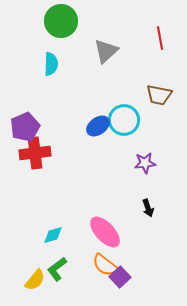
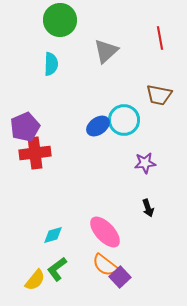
green circle: moved 1 px left, 1 px up
